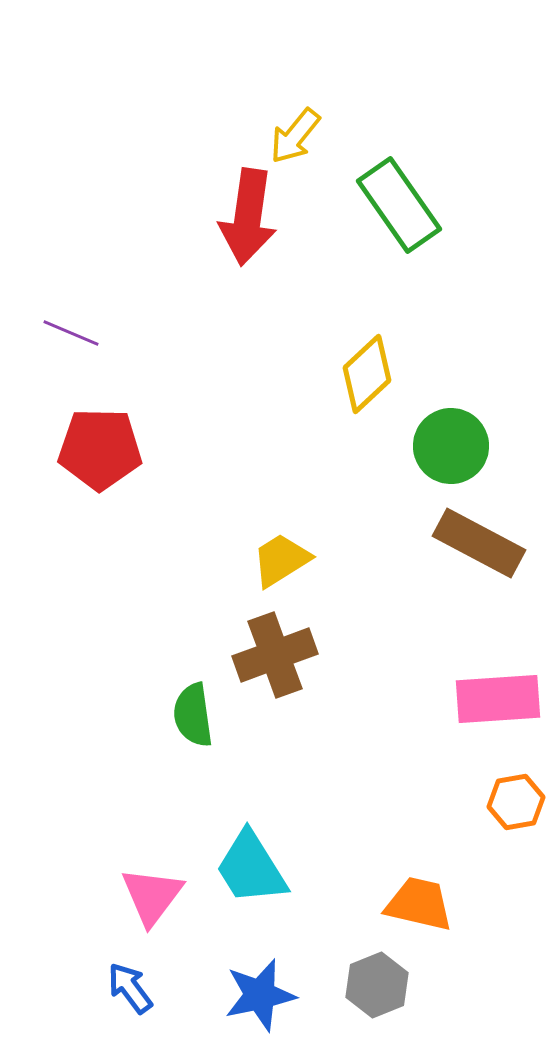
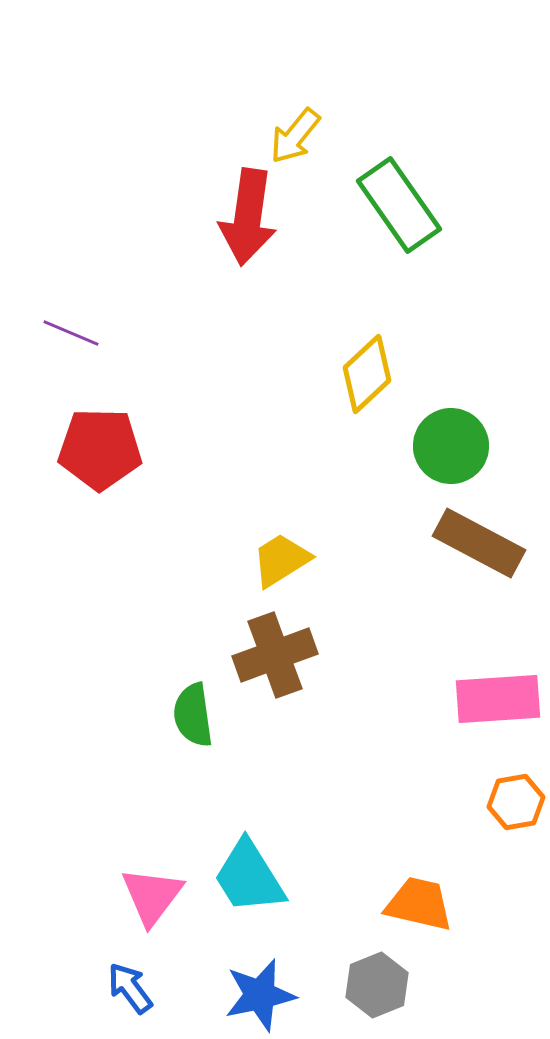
cyan trapezoid: moved 2 px left, 9 px down
